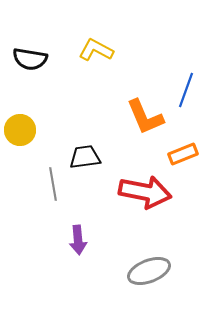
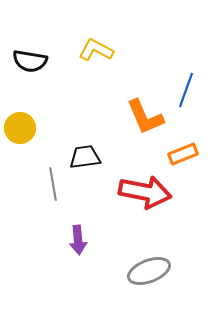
black semicircle: moved 2 px down
yellow circle: moved 2 px up
